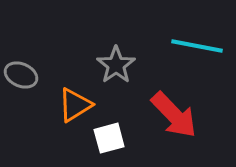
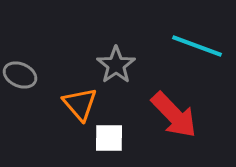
cyan line: rotated 9 degrees clockwise
gray ellipse: moved 1 px left
orange triangle: moved 5 px right, 1 px up; rotated 39 degrees counterclockwise
white square: rotated 16 degrees clockwise
